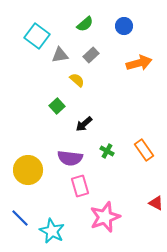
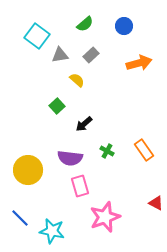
cyan star: rotated 15 degrees counterclockwise
